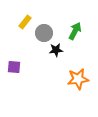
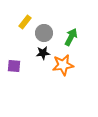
green arrow: moved 4 px left, 6 px down
black star: moved 13 px left, 3 px down
purple square: moved 1 px up
orange star: moved 15 px left, 14 px up
